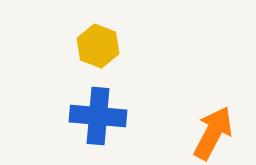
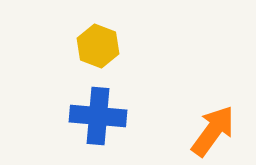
orange arrow: moved 2 px up; rotated 8 degrees clockwise
